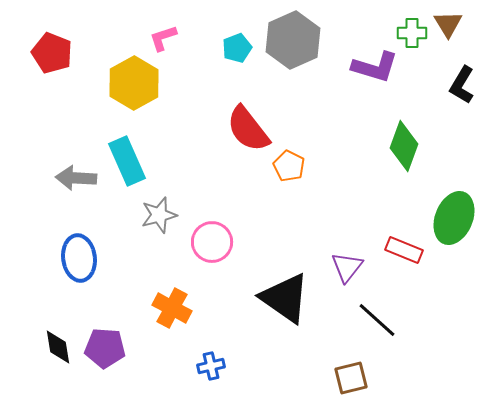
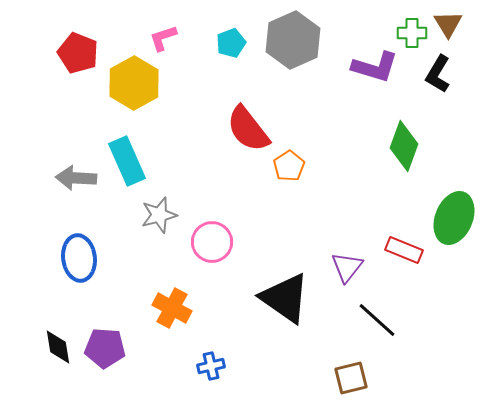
cyan pentagon: moved 6 px left, 5 px up
red pentagon: moved 26 px right
black L-shape: moved 24 px left, 11 px up
orange pentagon: rotated 12 degrees clockwise
